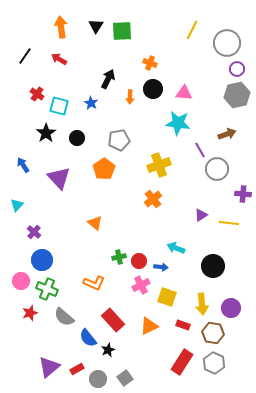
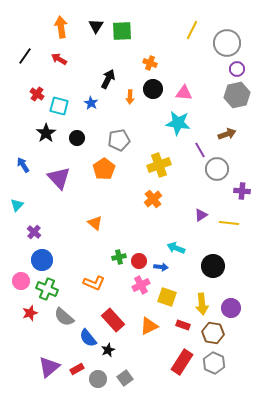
purple cross at (243, 194): moved 1 px left, 3 px up
